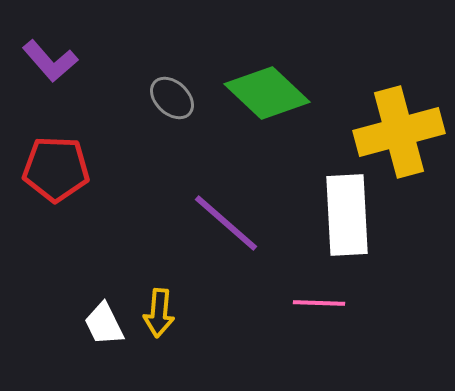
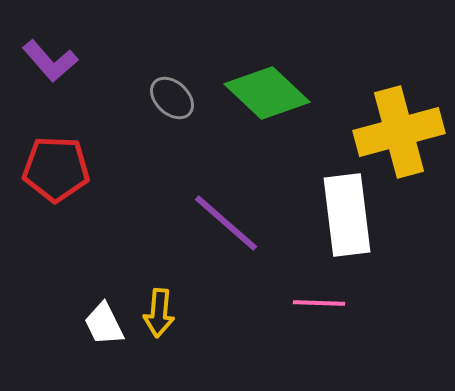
white rectangle: rotated 4 degrees counterclockwise
